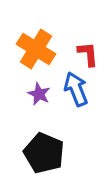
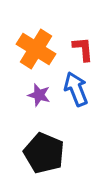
red L-shape: moved 5 px left, 5 px up
purple star: moved 1 px down; rotated 10 degrees counterclockwise
